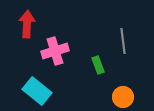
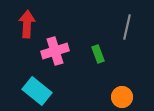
gray line: moved 4 px right, 14 px up; rotated 20 degrees clockwise
green rectangle: moved 11 px up
orange circle: moved 1 px left
